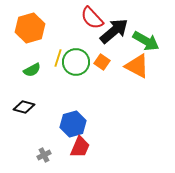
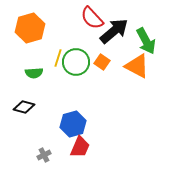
green arrow: rotated 32 degrees clockwise
green semicircle: moved 2 px right, 3 px down; rotated 24 degrees clockwise
